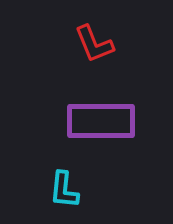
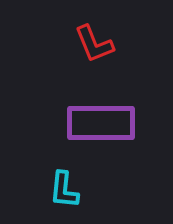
purple rectangle: moved 2 px down
